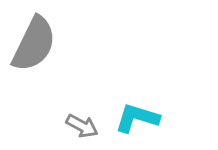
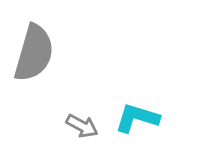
gray semicircle: moved 9 px down; rotated 10 degrees counterclockwise
